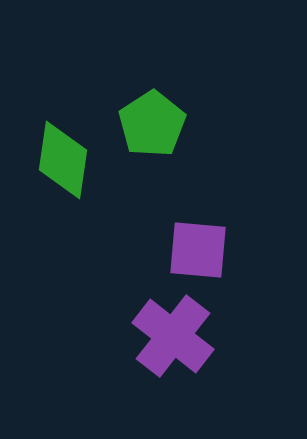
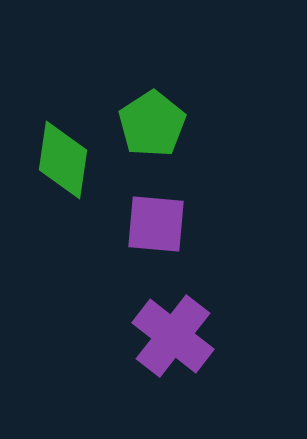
purple square: moved 42 px left, 26 px up
